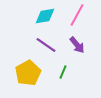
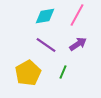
purple arrow: moved 1 px right, 1 px up; rotated 84 degrees counterclockwise
